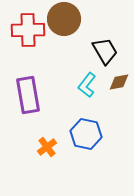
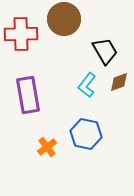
red cross: moved 7 px left, 4 px down
brown diamond: rotated 10 degrees counterclockwise
